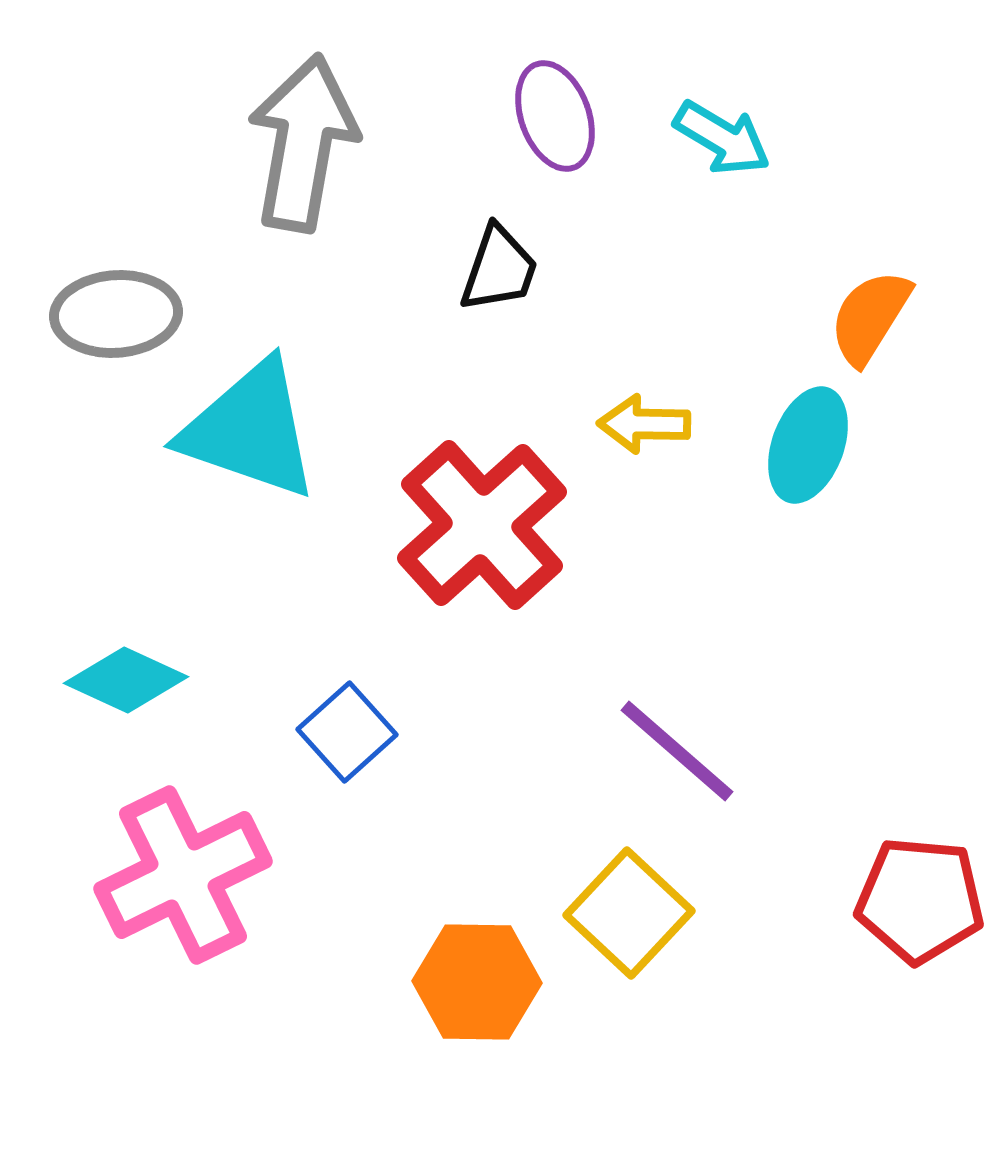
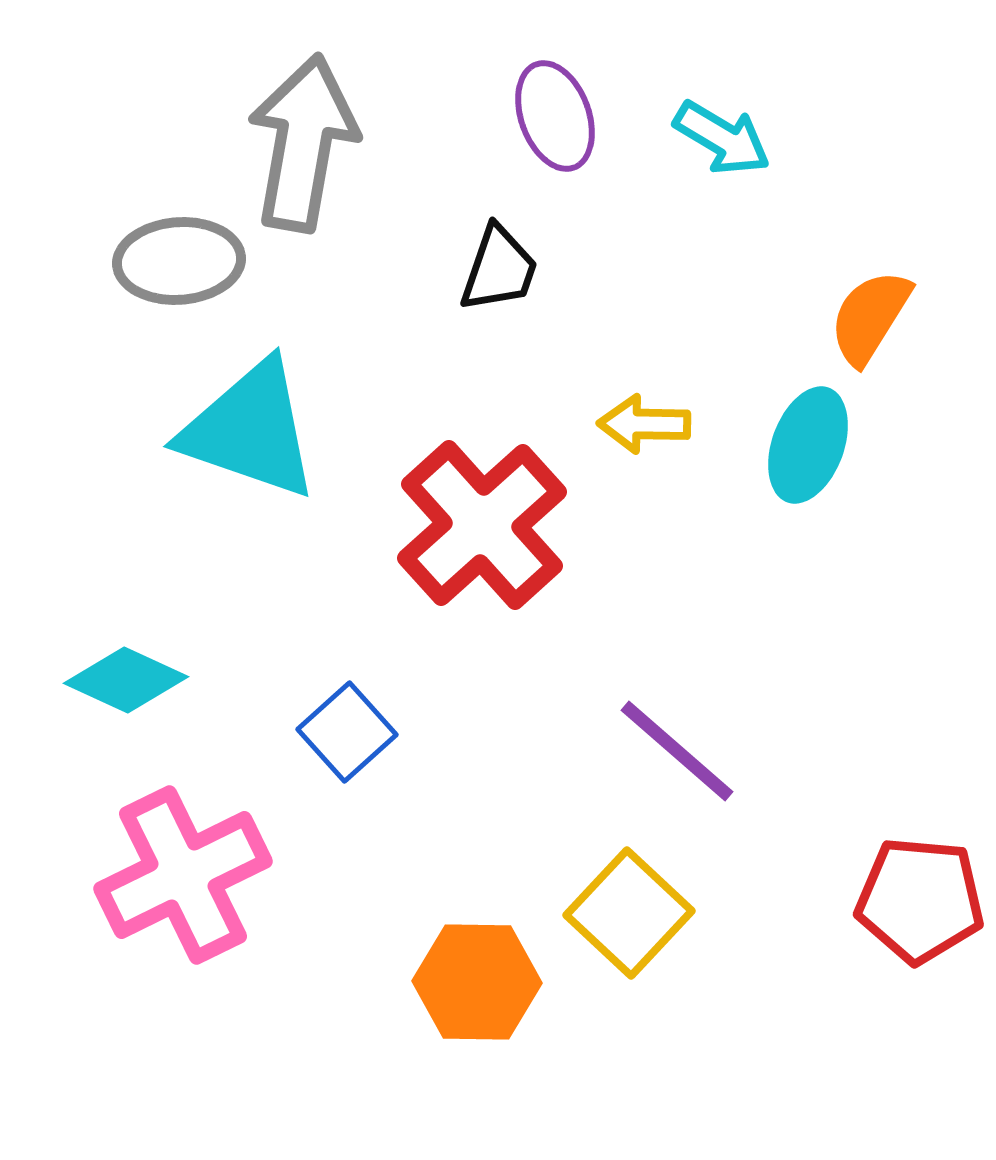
gray ellipse: moved 63 px right, 53 px up
